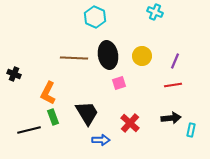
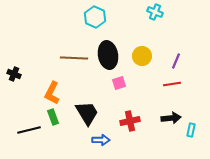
purple line: moved 1 px right
red line: moved 1 px left, 1 px up
orange L-shape: moved 4 px right
red cross: moved 2 px up; rotated 36 degrees clockwise
